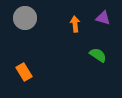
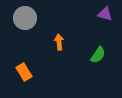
purple triangle: moved 2 px right, 4 px up
orange arrow: moved 16 px left, 18 px down
green semicircle: rotated 90 degrees clockwise
